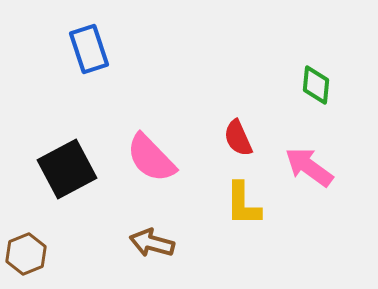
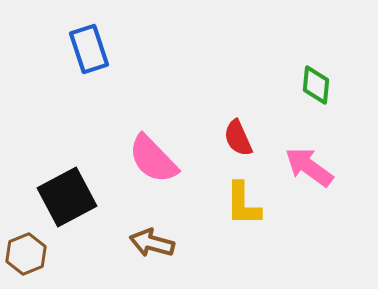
pink semicircle: moved 2 px right, 1 px down
black square: moved 28 px down
